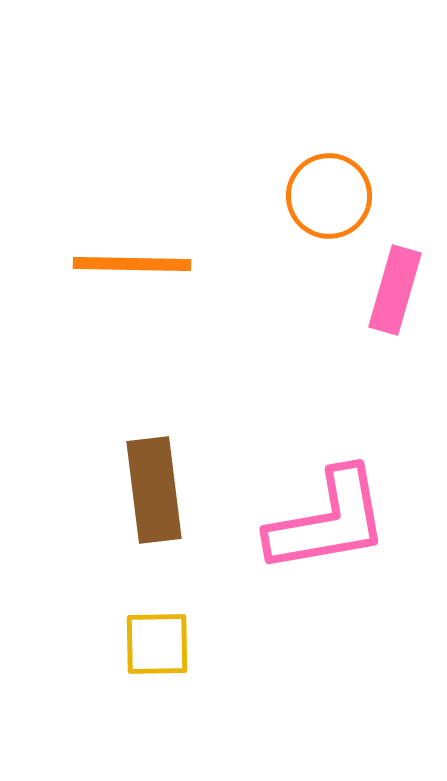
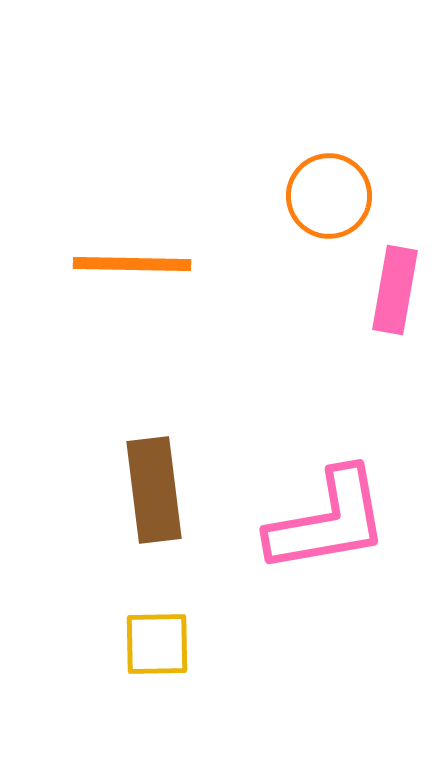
pink rectangle: rotated 6 degrees counterclockwise
